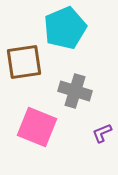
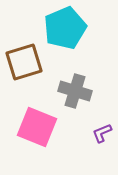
brown square: rotated 9 degrees counterclockwise
